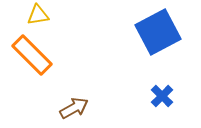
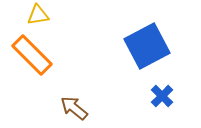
blue square: moved 11 px left, 14 px down
brown arrow: rotated 112 degrees counterclockwise
